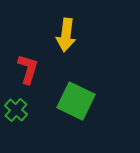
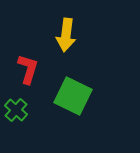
green square: moved 3 px left, 5 px up
